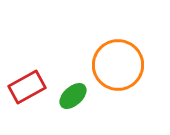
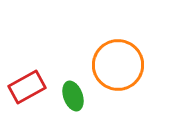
green ellipse: rotated 68 degrees counterclockwise
